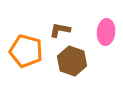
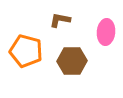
brown L-shape: moved 10 px up
brown hexagon: rotated 20 degrees counterclockwise
